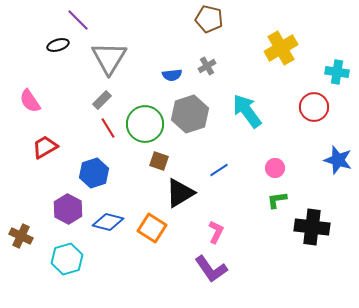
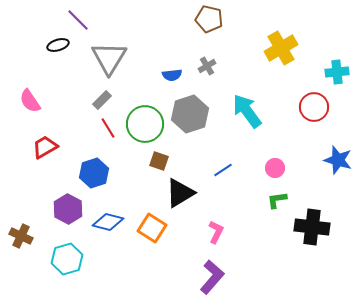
cyan cross: rotated 15 degrees counterclockwise
blue line: moved 4 px right
purple L-shape: moved 1 px right, 8 px down; rotated 104 degrees counterclockwise
